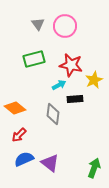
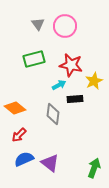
yellow star: moved 1 px down
